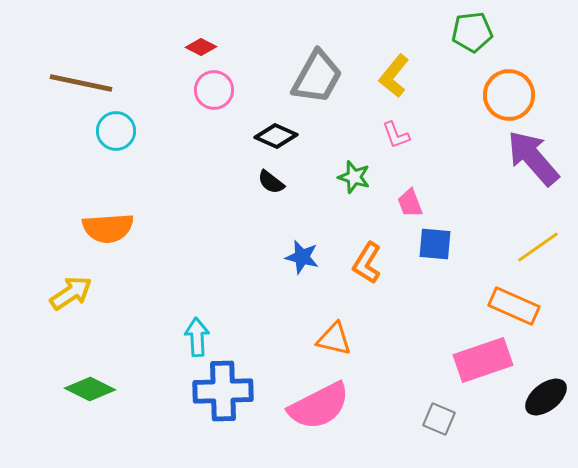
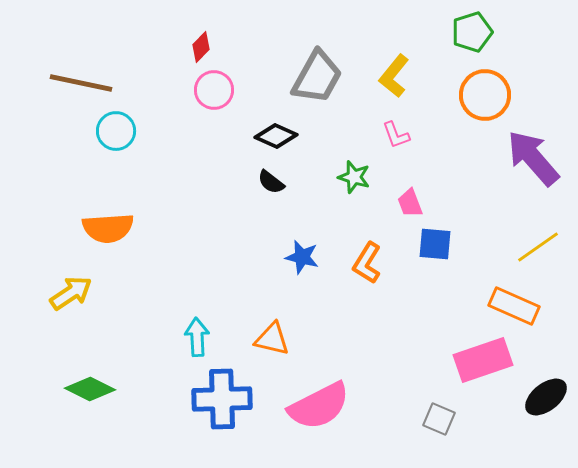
green pentagon: rotated 12 degrees counterclockwise
red diamond: rotated 72 degrees counterclockwise
orange circle: moved 24 px left
orange triangle: moved 62 px left
blue cross: moved 1 px left, 8 px down
